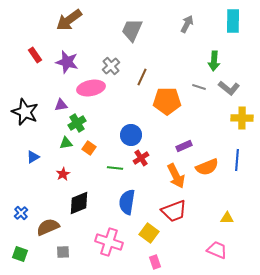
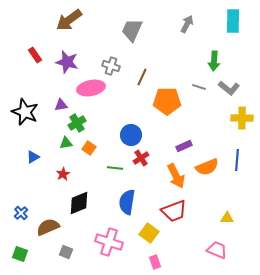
gray cross: rotated 30 degrees counterclockwise
gray square: moved 3 px right; rotated 24 degrees clockwise
